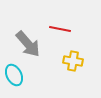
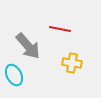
gray arrow: moved 2 px down
yellow cross: moved 1 px left, 2 px down
